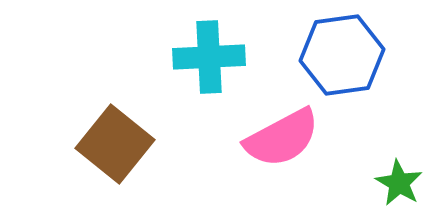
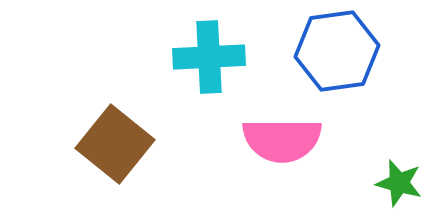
blue hexagon: moved 5 px left, 4 px up
pink semicircle: moved 2 px down; rotated 28 degrees clockwise
green star: rotated 15 degrees counterclockwise
